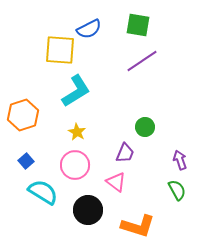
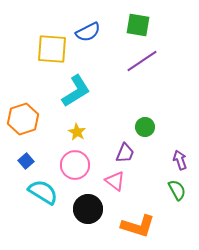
blue semicircle: moved 1 px left, 3 px down
yellow square: moved 8 px left, 1 px up
orange hexagon: moved 4 px down
pink triangle: moved 1 px left, 1 px up
black circle: moved 1 px up
